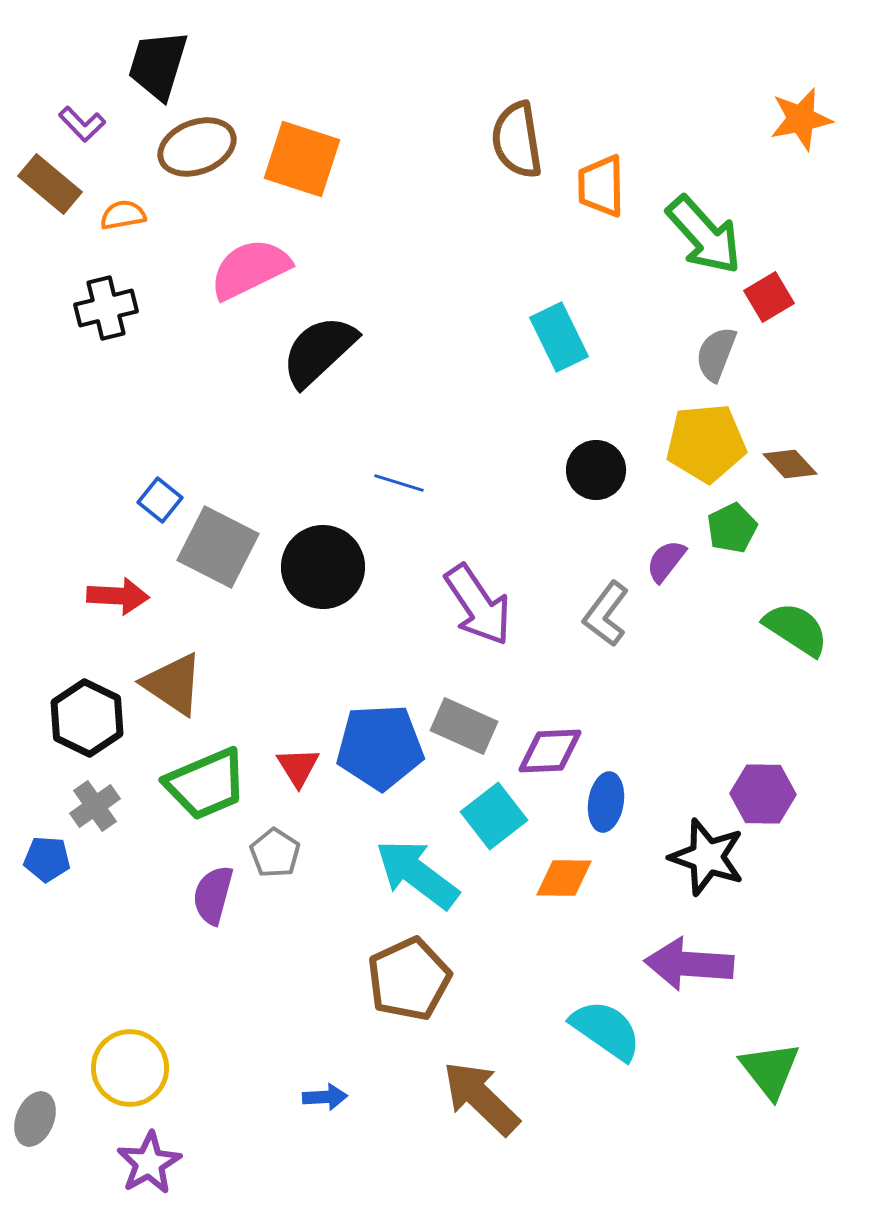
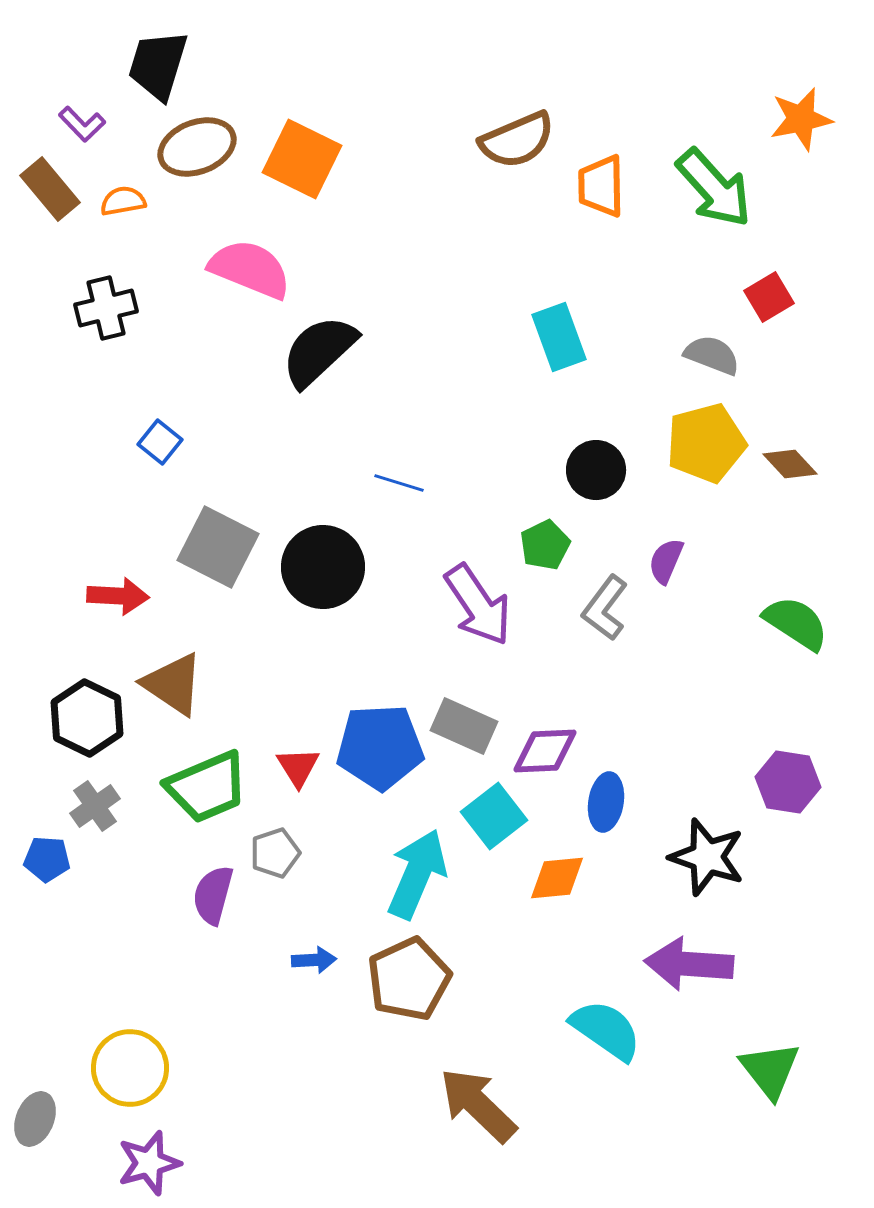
brown semicircle at (517, 140): rotated 104 degrees counterclockwise
orange square at (302, 159): rotated 8 degrees clockwise
brown rectangle at (50, 184): moved 5 px down; rotated 10 degrees clockwise
orange semicircle at (123, 215): moved 14 px up
green arrow at (704, 235): moved 10 px right, 47 px up
pink semicircle at (250, 269): rotated 48 degrees clockwise
cyan rectangle at (559, 337): rotated 6 degrees clockwise
gray semicircle at (716, 354): moved 4 px left, 1 px down; rotated 90 degrees clockwise
yellow pentagon at (706, 443): rotated 10 degrees counterclockwise
blue square at (160, 500): moved 58 px up
green pentagon at (732, 528): moved 187 px left, 17 px down
purple semicircle at (666, 561): rotated 15 degrees counterclockwise
gray L-shape at (606, 614): moved 1 px left, 6 px up
green semicircle at (796, 629): moved 6 px up
purple diamond at (550, 751): moved 5 px left
green trapezoid at (206, 784): moved 1 px right, 3 px down
purple hexagon at (763, 794): moved 25 px right, 12 px up; rotated 8 degrees clockwise
gray pentagon at (275, 853): rotated 21 degrees clockwise
cyan arrow at (417, 874): rotated 76 degrees clockwise
orange diamond at (564, 878): moved 7 px left; rotated 6 degrees counterclockwise
blue arrow at (325, 1097): moved 11 px left, 137 px up
brown arrow at (481, 1098): moved 3 px left, 7 px down
purple star at (149, 1163): rotated 14 degrees clockwise
